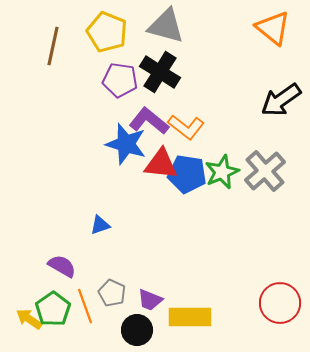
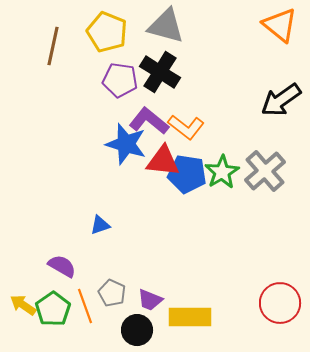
orange triangle: moved 7 px right, 3 px up
red triangle: moved 2 px right, 3 px up
green star: rotated 8 degrees counterclockwise
yellow arrow: moved 6 px left, 14 px up
